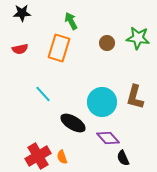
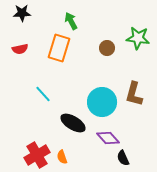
brown circle: moved 5 px down
brown L-shape: moved 1 px left, 3 px up
red cross: moved 1 px left, 1 px up
